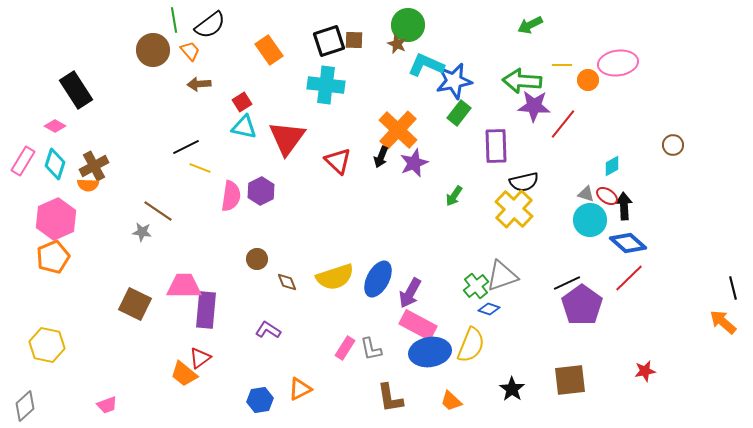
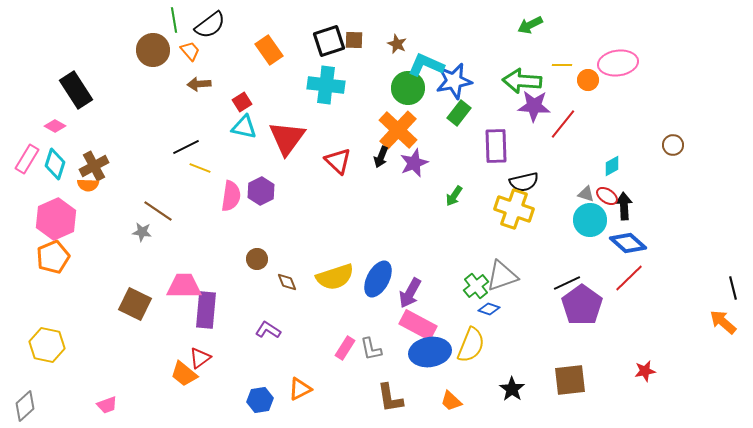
green circle at (408, 25): moved 63 px down
pink rectangle at (23, 161): moved 4 px right, 2 px up
yellow cross at (514, 209): rotated 24 degrees counterclockwise
